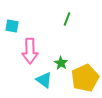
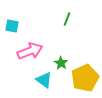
pink arrow: rotated 110 degrees counterclockwise
